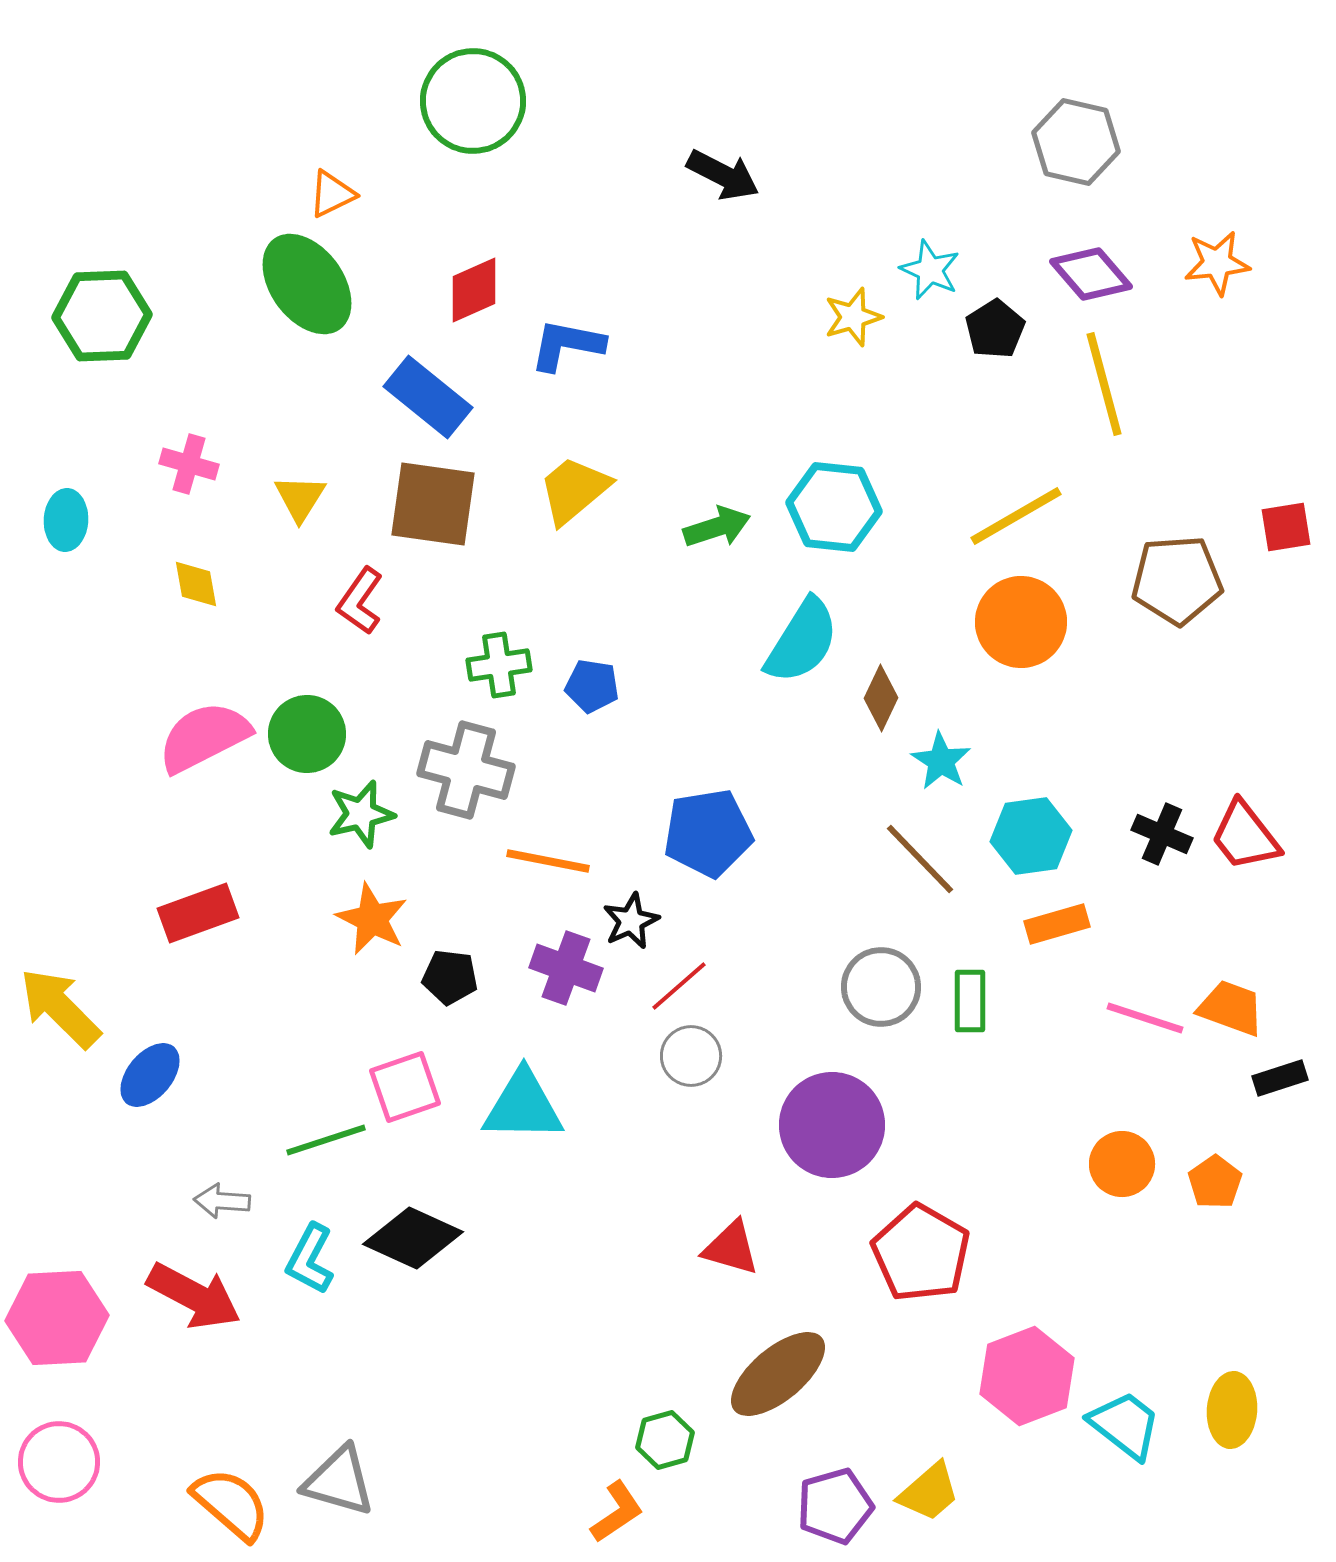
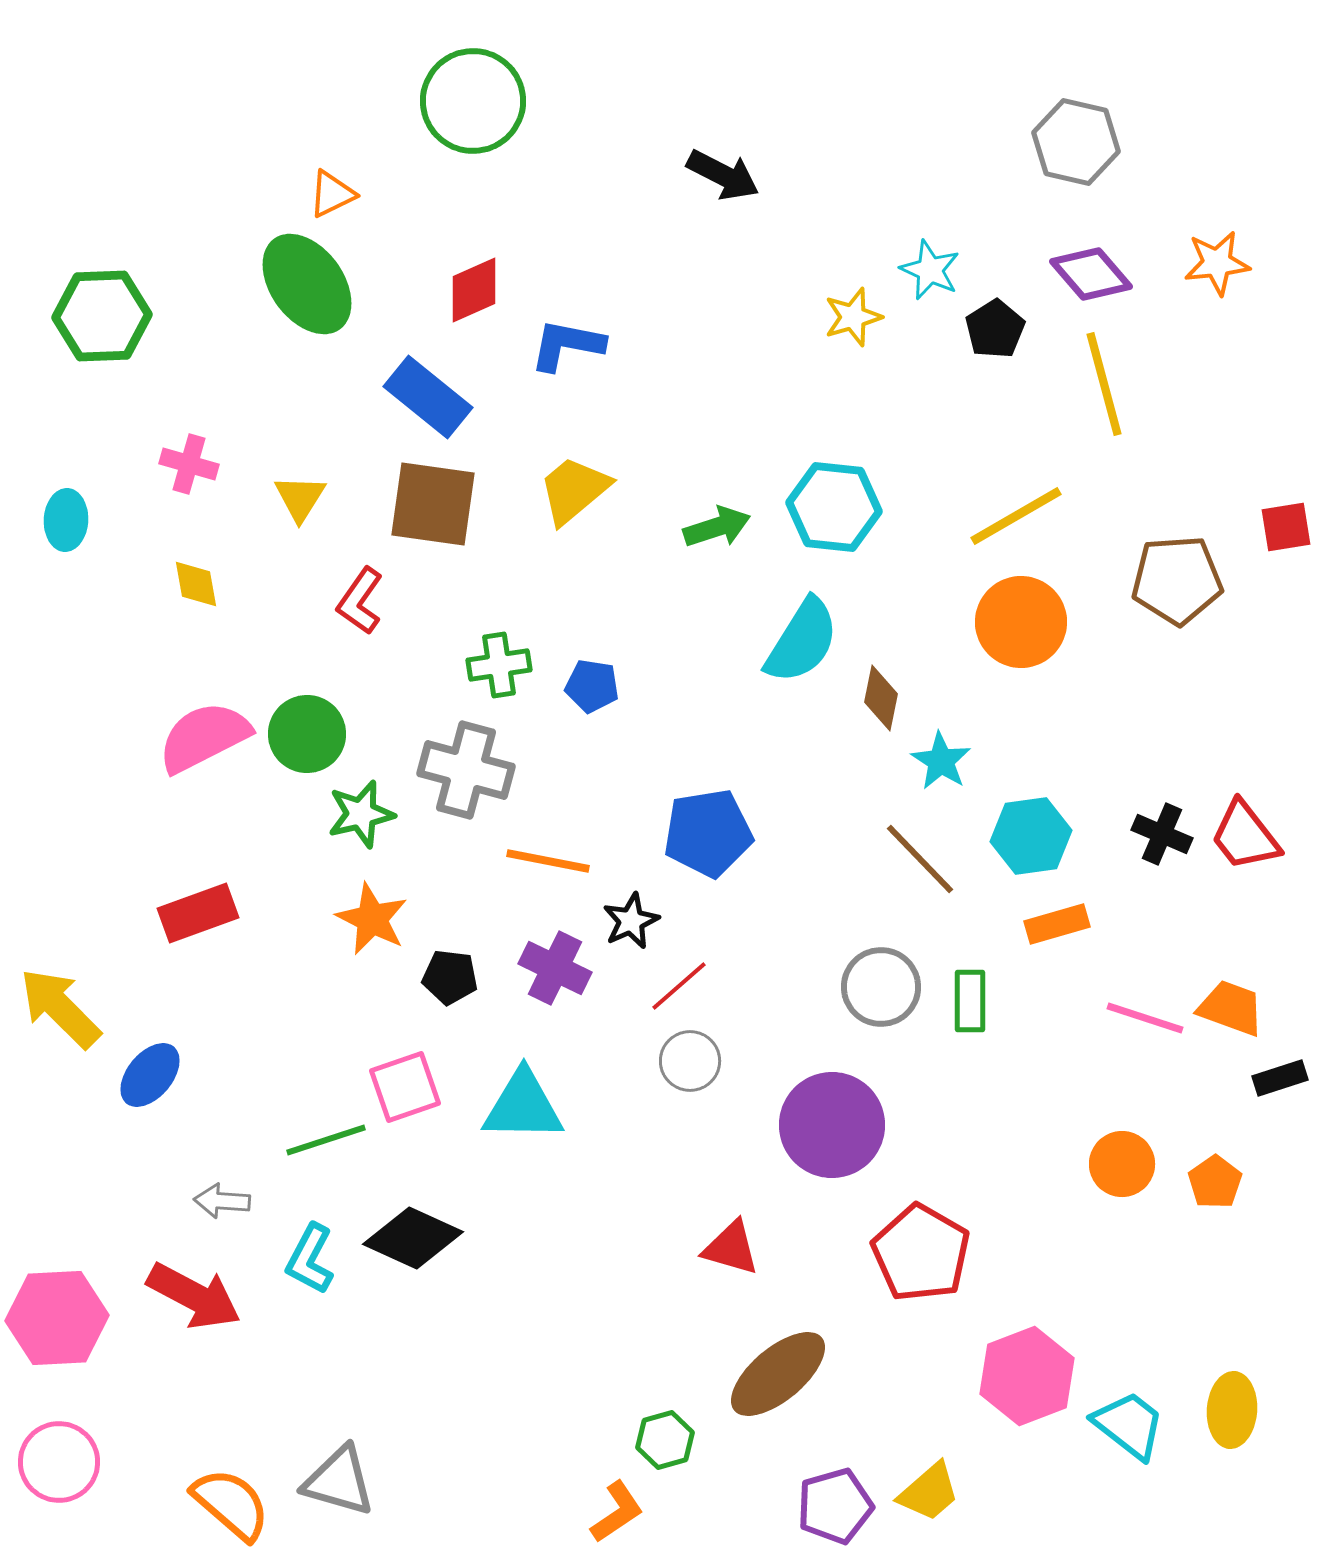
brown diamond at (881, 698): rotated 14 degrees counterclockwise
purple cross at (566, 968): moved 11 px left; rotated 6 degrees clockwise
gray circle at (691, 1056): moved 1 px left, 5 px down
cyan trapezoid at (1125, 1425): moved 4 px right
